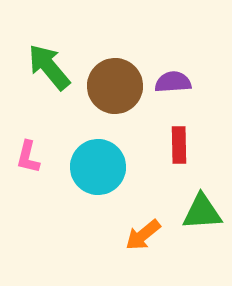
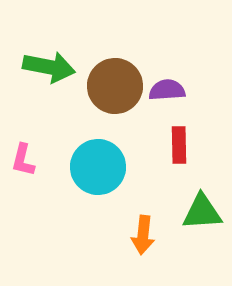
green arrow: rotated 141 degrees clockwise
purple semicircle: moved 6 px left, 8 px down
pink L-shape: moved 5 px left, 3 px down
orange arrow: rotated 45 degrees counterclockwise
